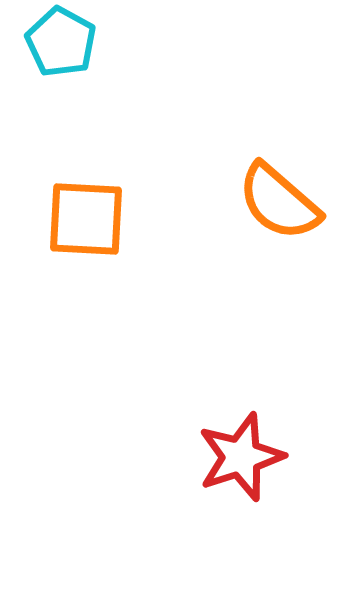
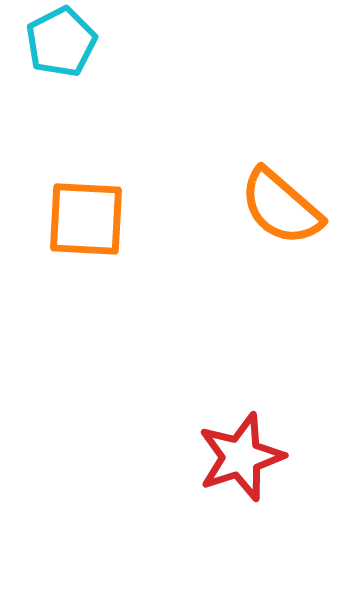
cyan pentagon: rotated 16 degrees clockwise
orange semicircle: moved 2 px right, 5 px down
